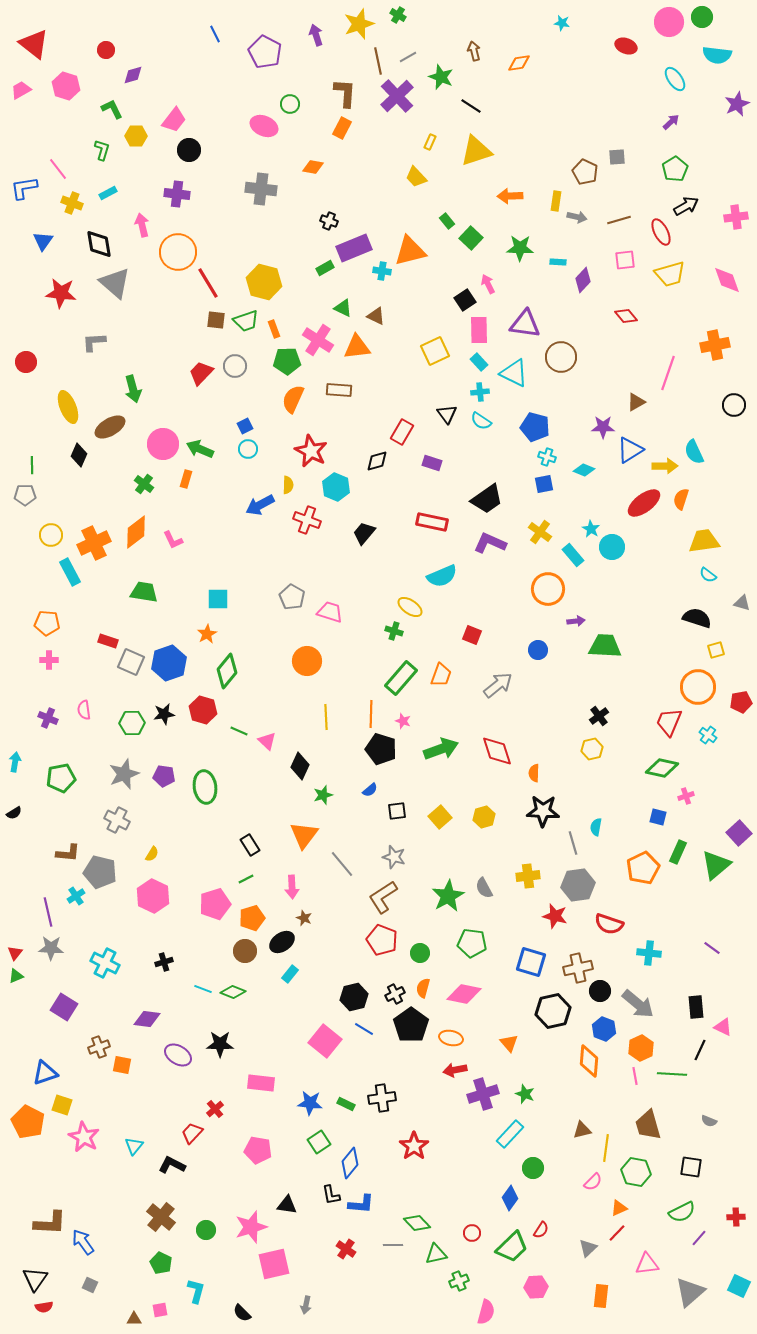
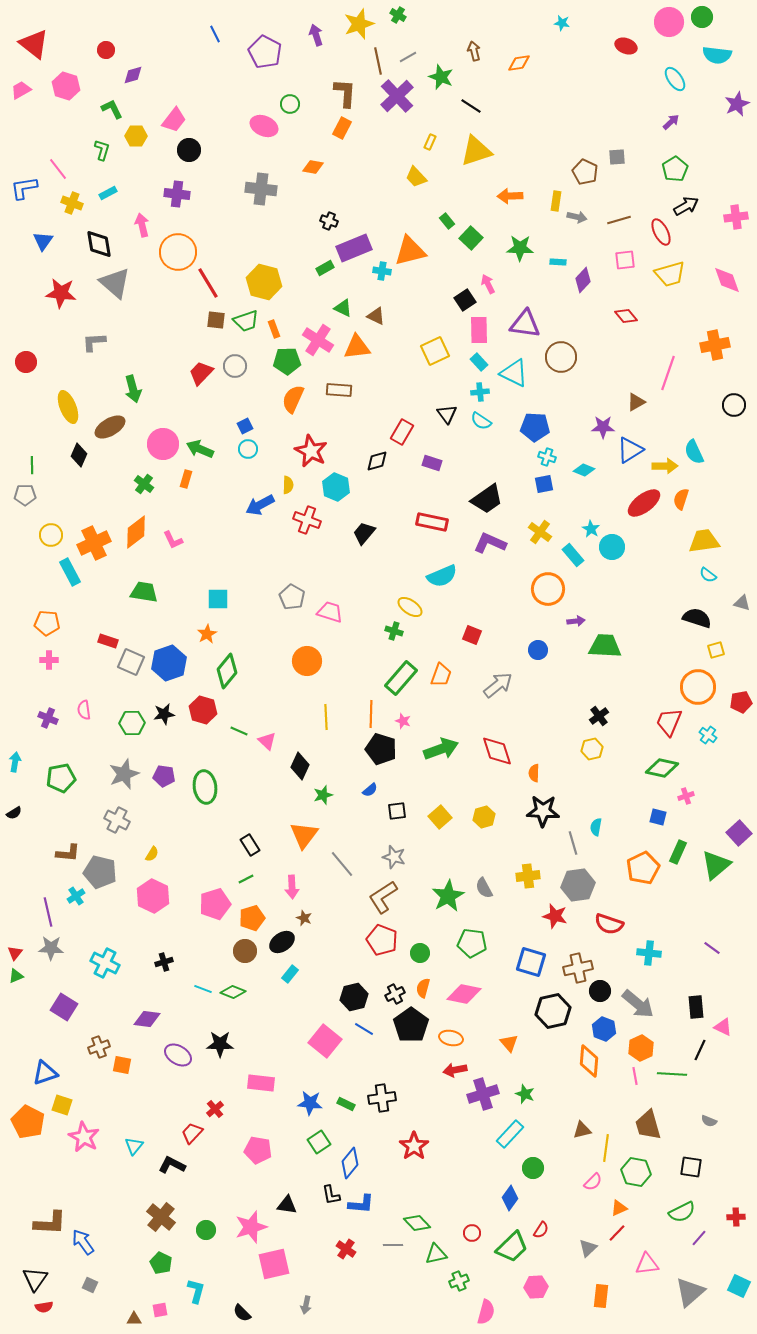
blue pentagon at (535, 427): rotated 12 degrees counterclockwise
